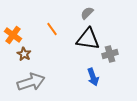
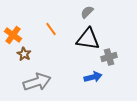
gray semicircle: moved 1 px up
orange line: moved 1 px left
gray cross: moved 1 px left, 3 px down
blue arrow: rotated 84 degrees counterclockwise
gray arrow: moved 6 px right
